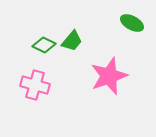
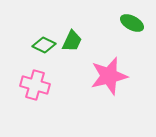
green trapezoid: rotated 15 degrees counterclockwise
pink star: rotated 6 degrees clockwise
